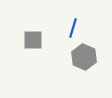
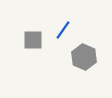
blue line: moved 10 px left, 2 px down; rotated 18 degrees clockwise
